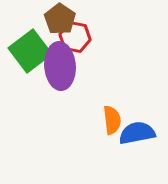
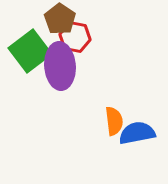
orange semicircle: moved 2 px right, 1 px down
